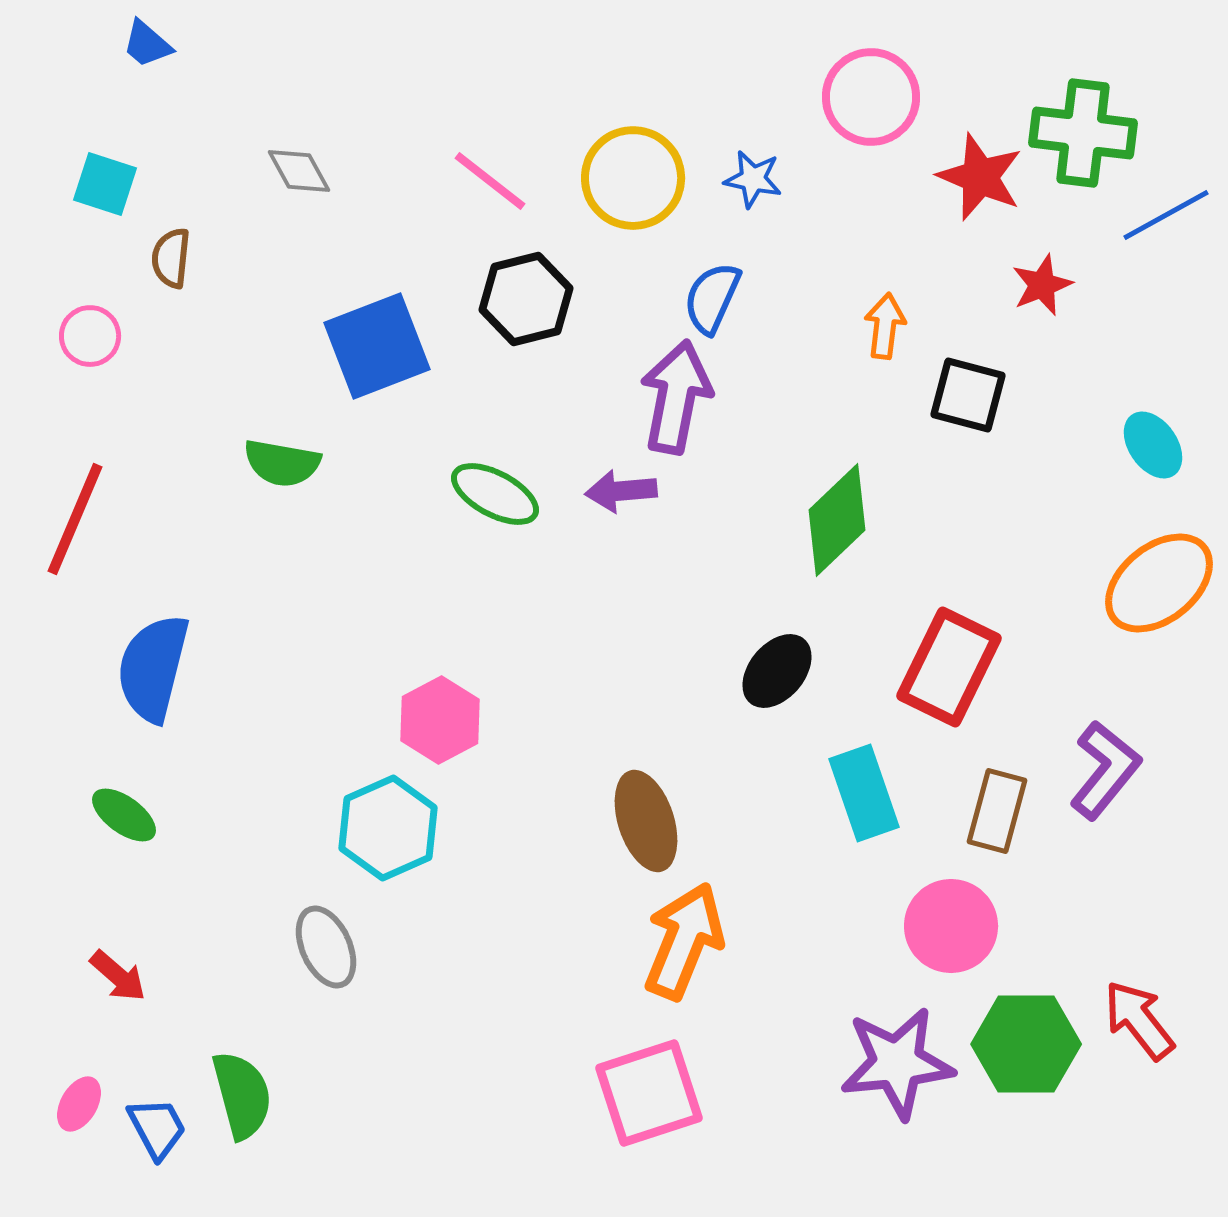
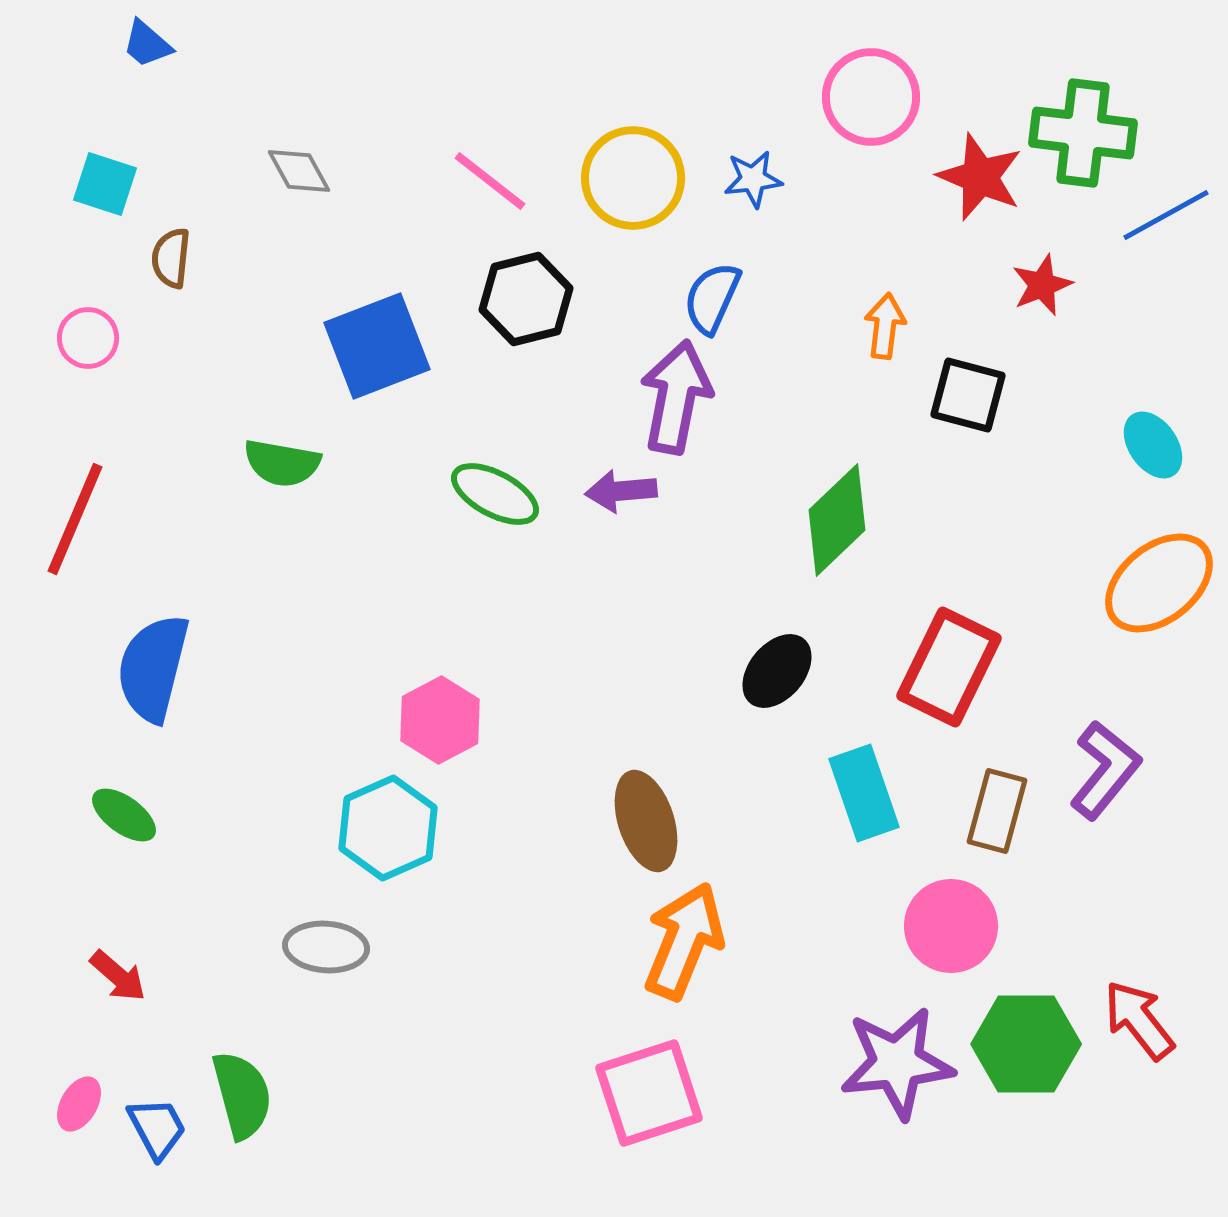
blue star at (753, 179): rotated 18 degrees counterclockwise
pink circle at (90, 336): moved 2 px left, 2 px down
gray ellipse at (326, 947): rotated 62 degrees counterclockwise
